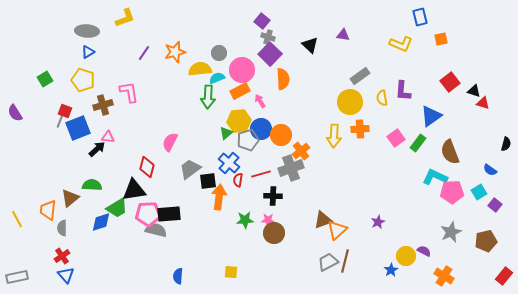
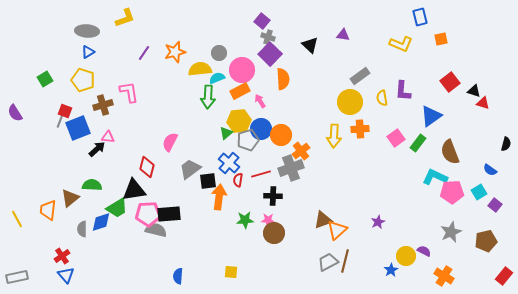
gray semicircle at (62, 228): moved 20 px right, 1 px down
